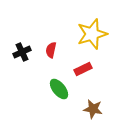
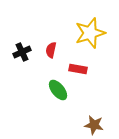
yellow star: moved 2 px left, 1 px up
red rectangle: moved 5 px left; rotated 36 degrees clockwise
green ellipse: moved 1 px left, 1 px down
brown star: moved 1 px right, 16 px down
